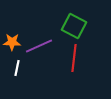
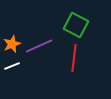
green square: moved 2 px right, 1 px up
orange star: moved 2 px down; rotated 24 degrees counterclockwise
white line: moved 5 px left, 2 px up; rotated 56 degrees clockwise
